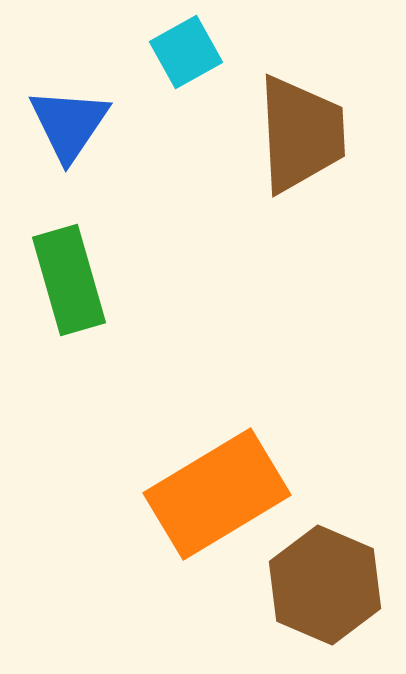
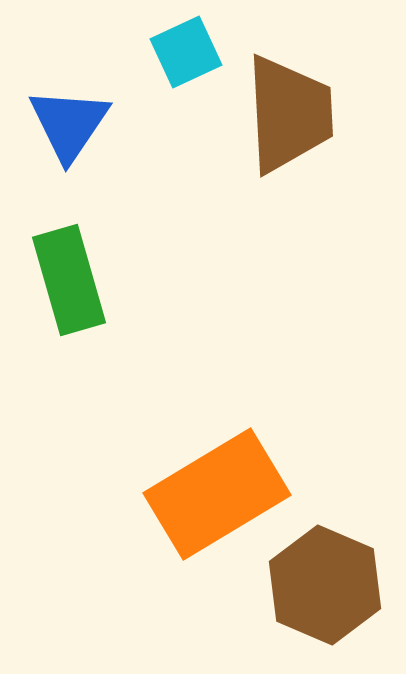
cyan square: rotated 4 degrees clockwise
brown trapezoid: moved 12 px left, 20 px up
